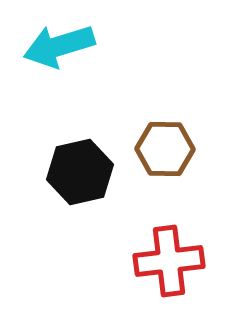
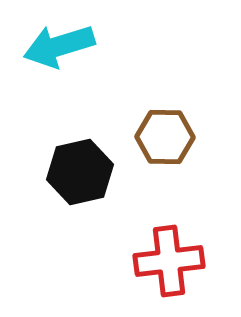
brown hexagon: moved 12 px up
